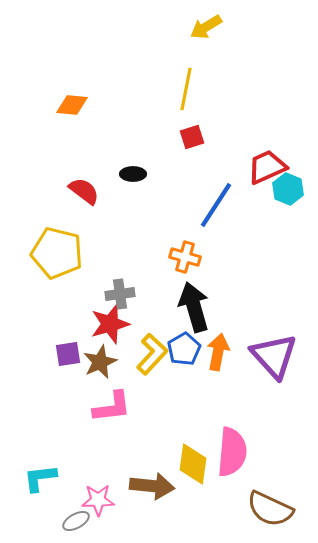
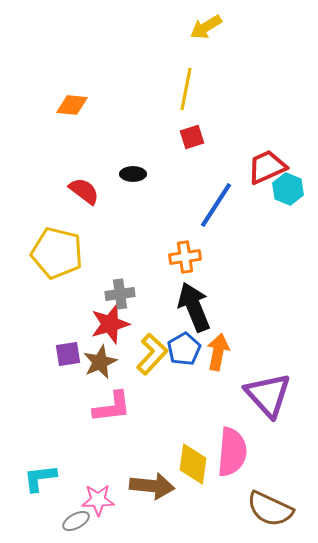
orange cross: rotated 24 degrees counterclockwise
black arrow: rotated 6 degrees counterclockwise
purple triangle: moved 6 px left, 39 px down
